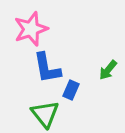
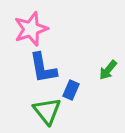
blue L-shape: moved 4 px left
green triangle: moved 2 px right, 3 px up
